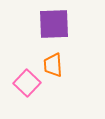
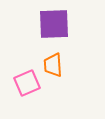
pink square: rotated 24 degrees clockwise
